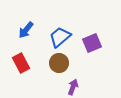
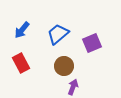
blue arrow: moved 4 px left
blue trapezoid: moved 2 px left, 3 px up
brown circle: moved 5 px right, 3 px down
